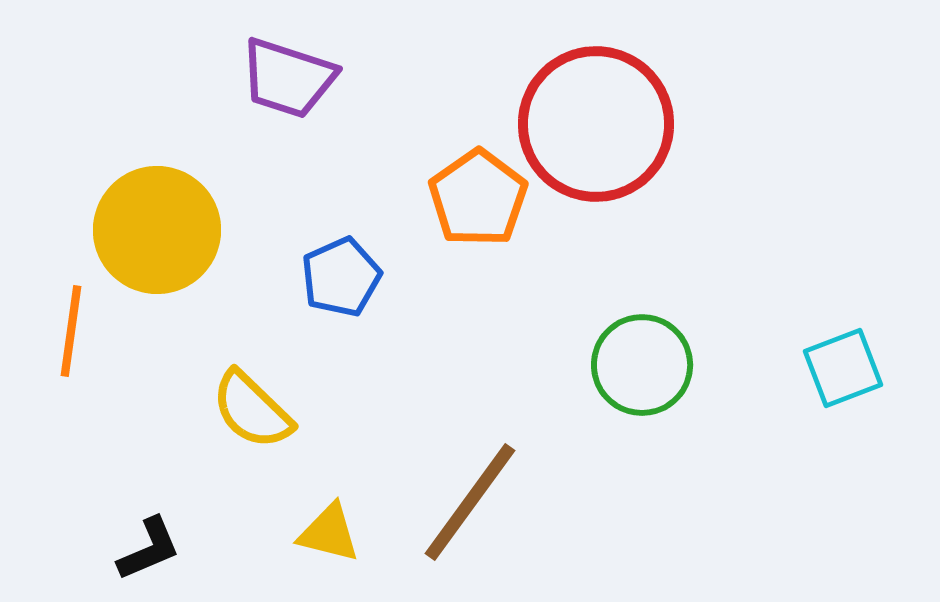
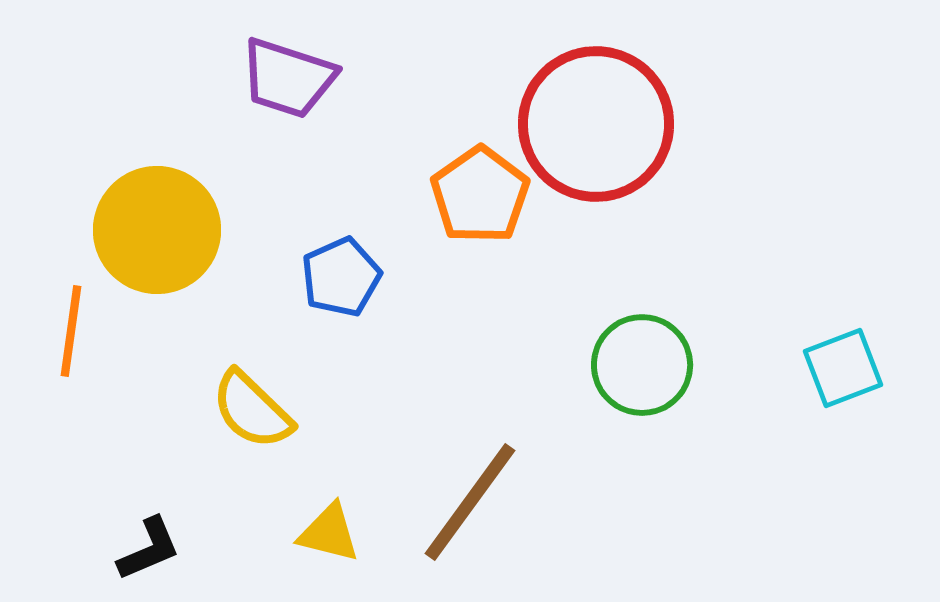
orange pentagon: moved 2 px right, 3 px up
